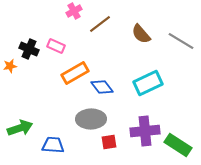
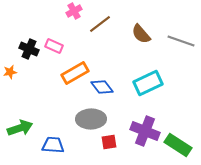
gray line: rotated 12 degrees counterclockwise
pink rectangle: moved 2 px left
orange star: moved 6 px down
purple cross: rotated 28 degrees clockwise
